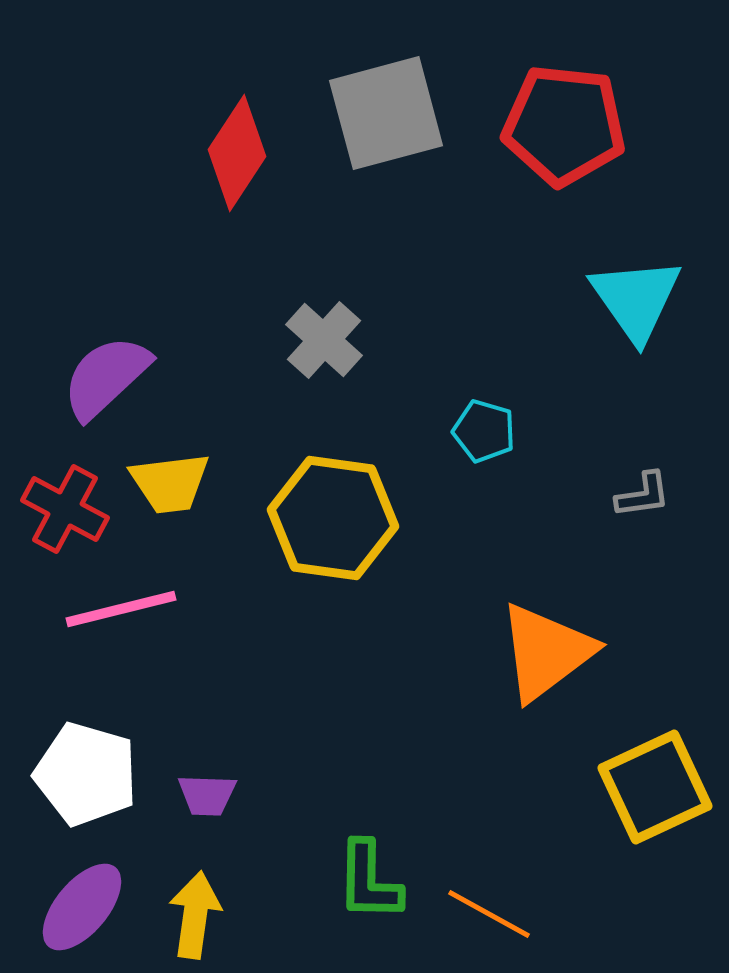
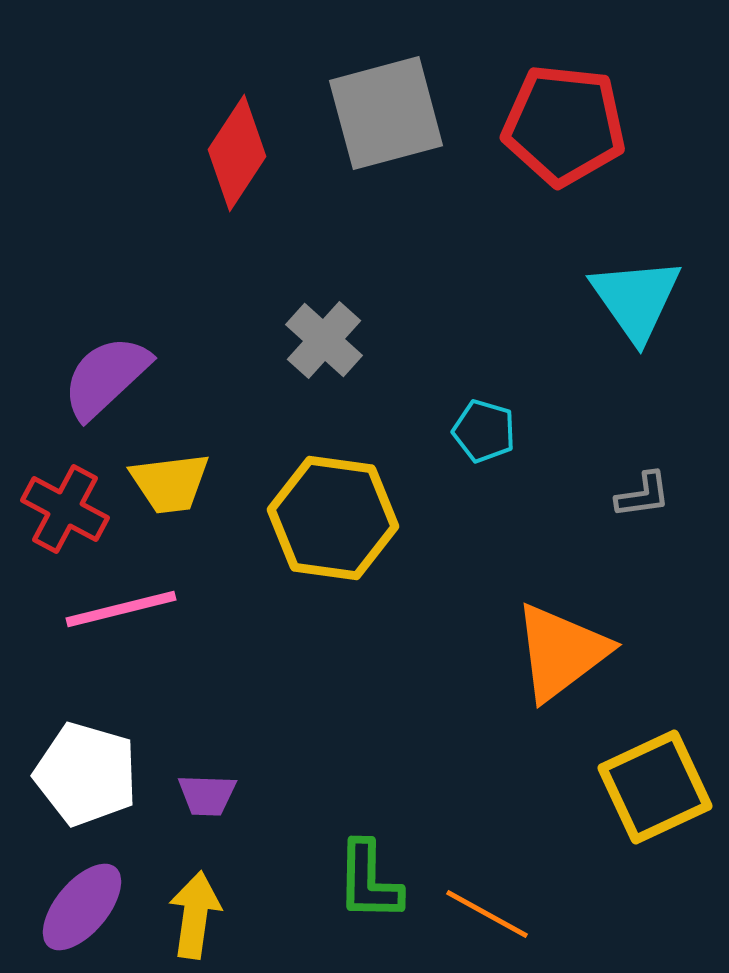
orange triangle: moved 15 px right
orange line: moved 2 px left
